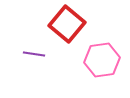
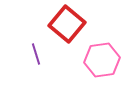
purple line: moved 2 px right; rotated 65 degrees clockwise
